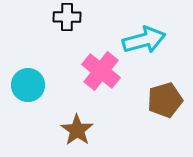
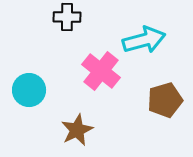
cyan circle: moved 1 px right, 5 px down
brown star: rotated 12 degrees clockwise
